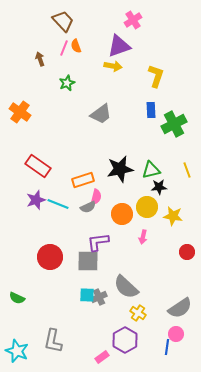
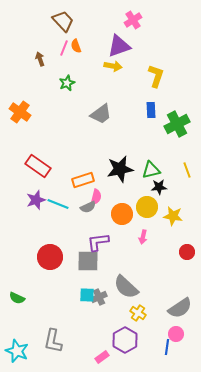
green cross at (174, 124): moved 3 px right
